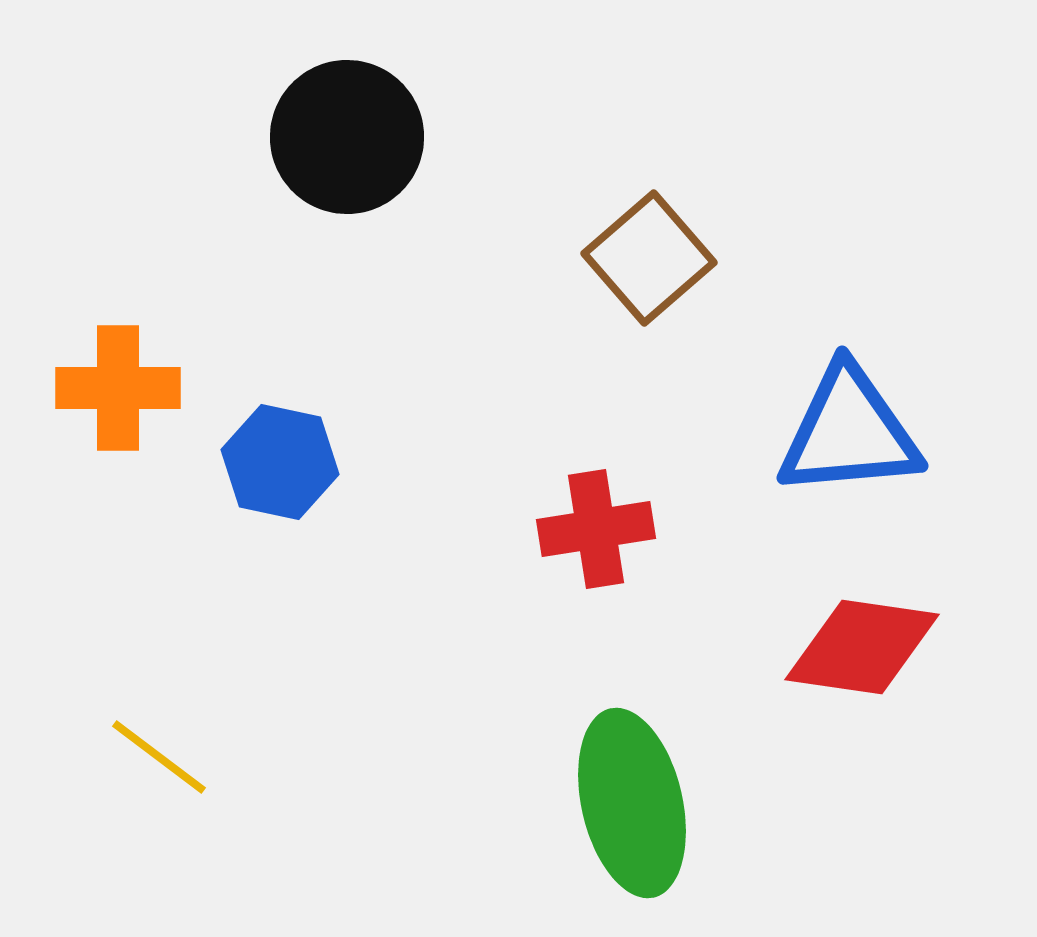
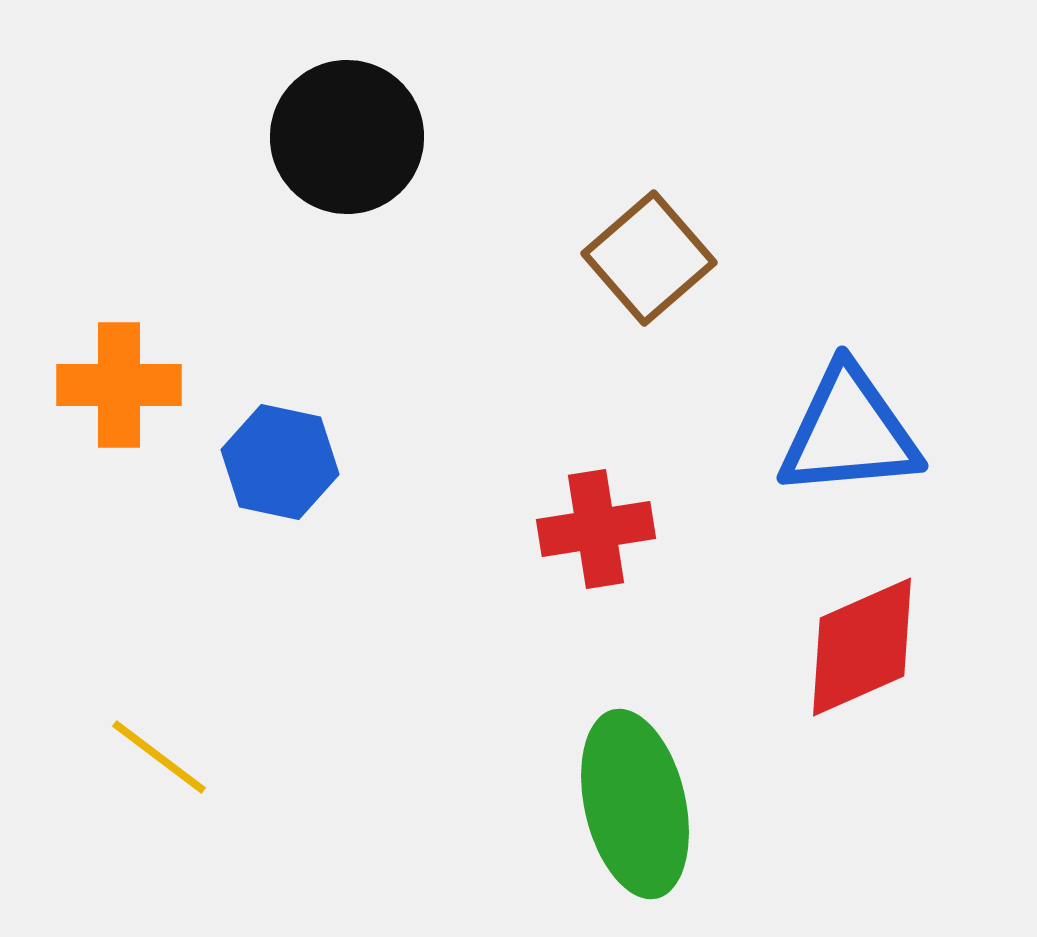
orange cross: moved 1 px right, 3 px up
red diamond: rotated 32 degrees counterclockwise
green ellipse: moved 3 px right, 1 px down
